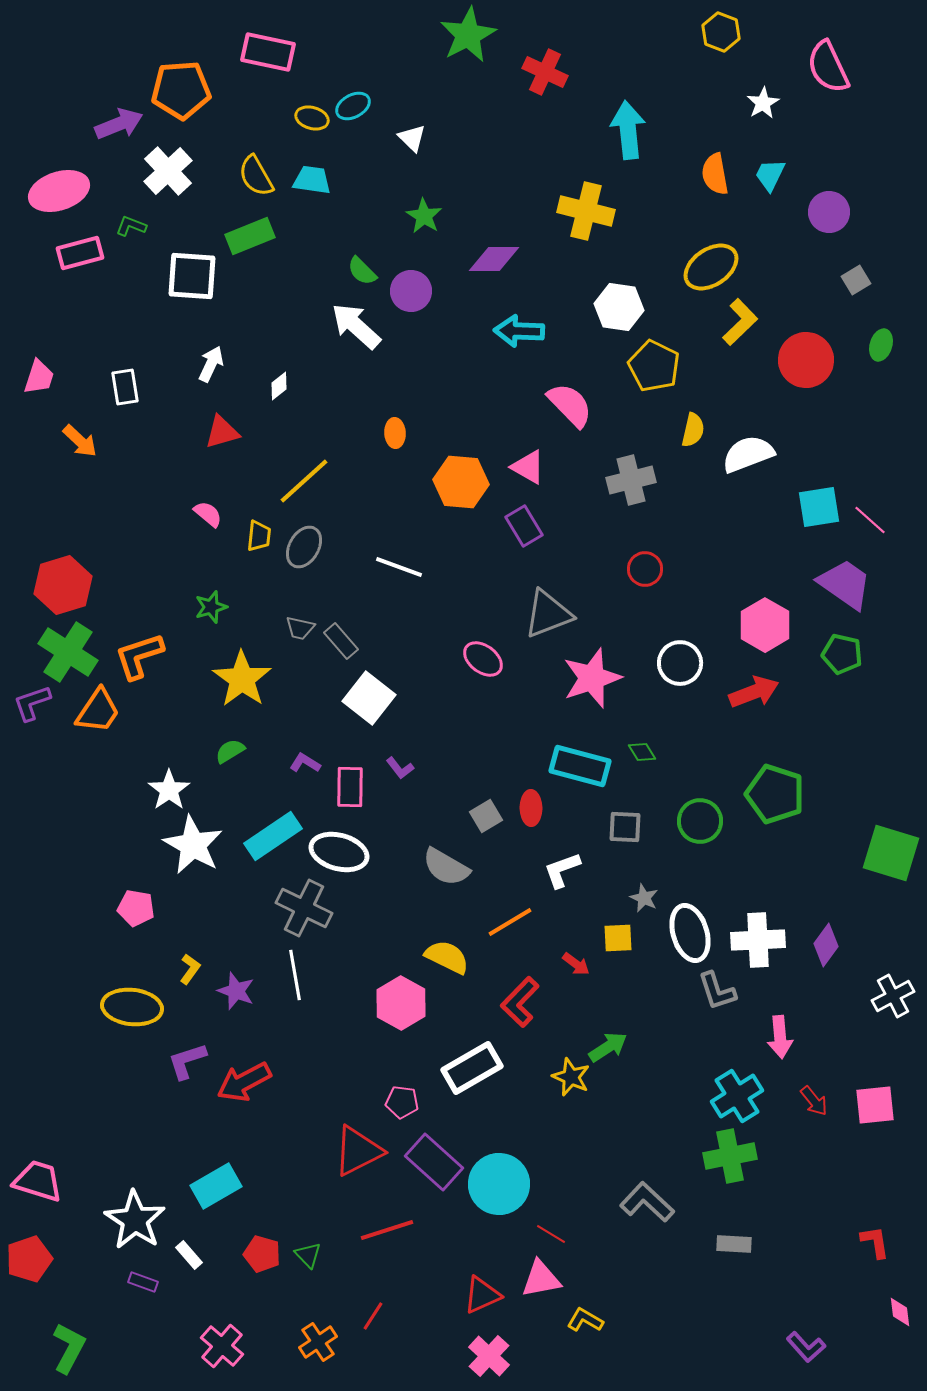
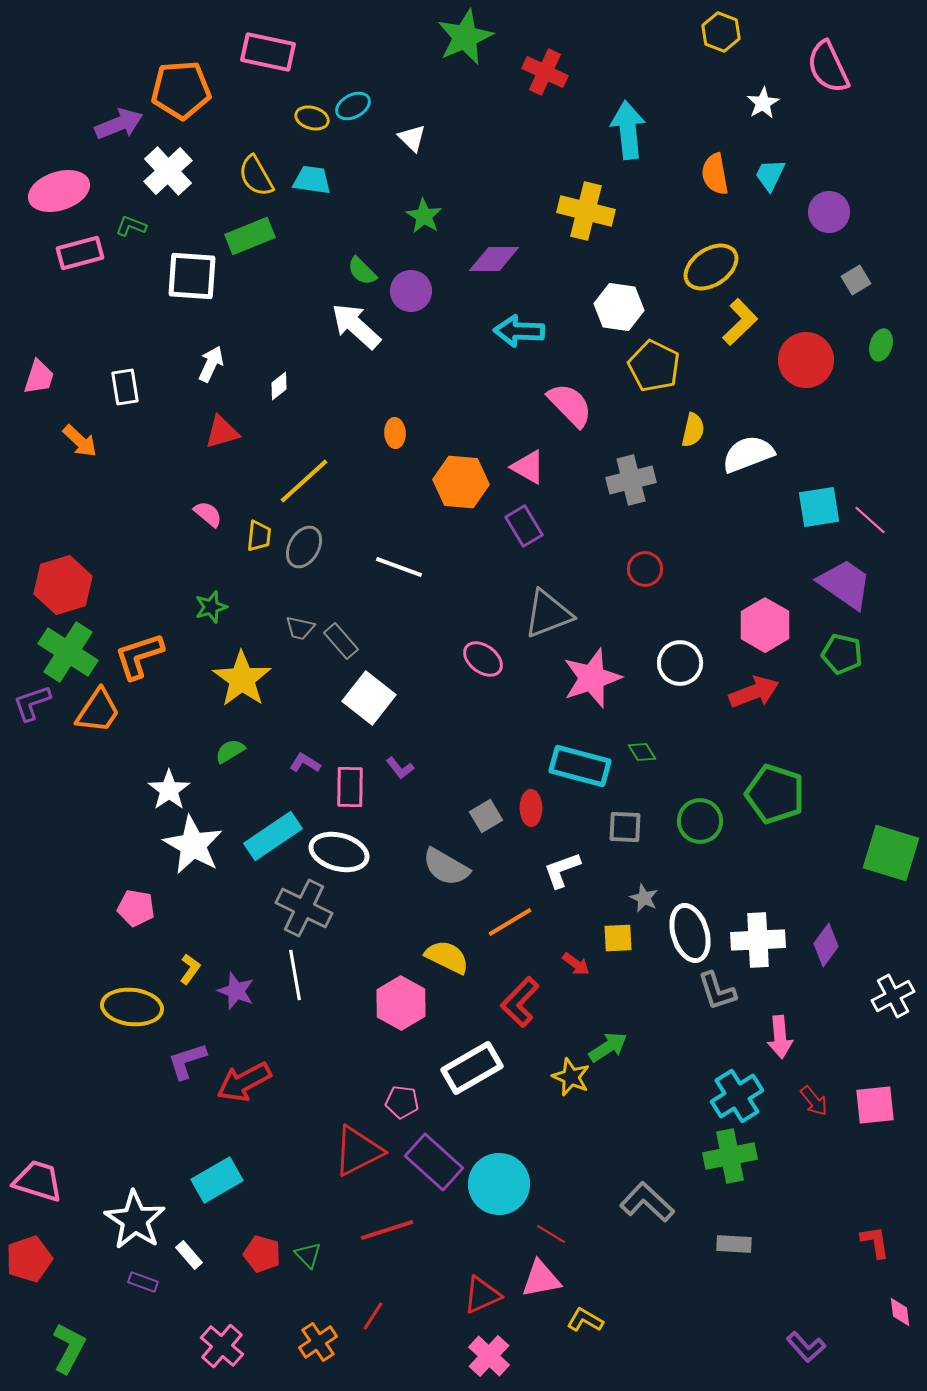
green star at (468, 35): moved 3 px left, 2 px down; rotated 4 degrees clockwise
cyan rectangle at (216, 1186): moved 1 px right, 6 px up
